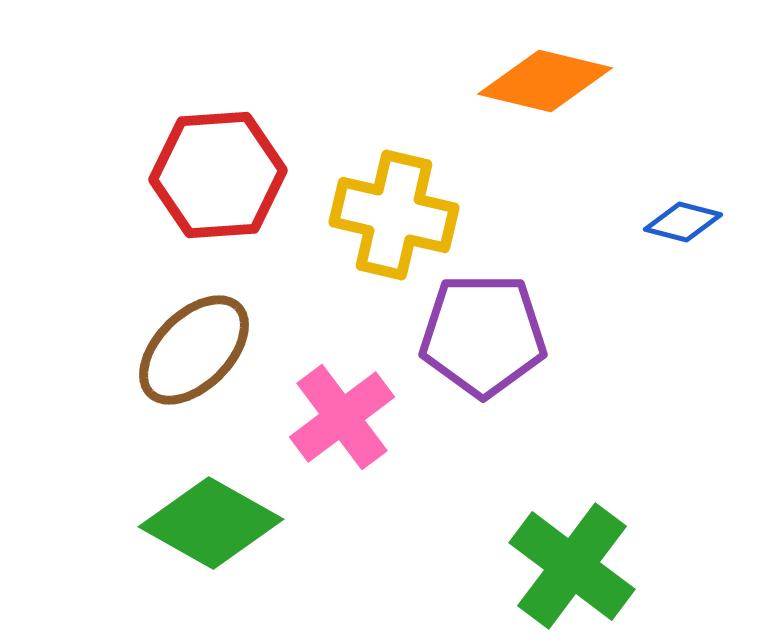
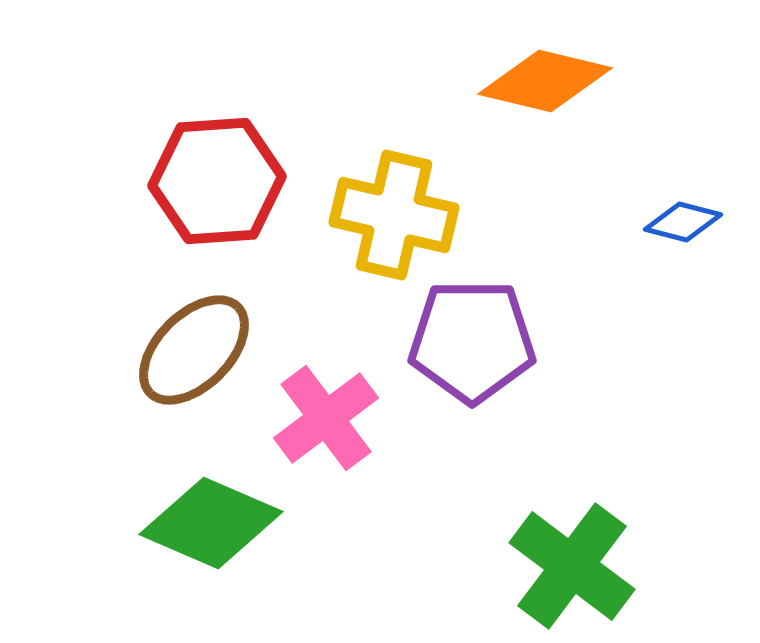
red hexagon: moved 1 px left, 6 px down
purple pentagon: moved 11 px left, 6 px down
pink cross: moved 16 px left, 1 px down
green diamond: rotated 6 degrees counterclockwise
